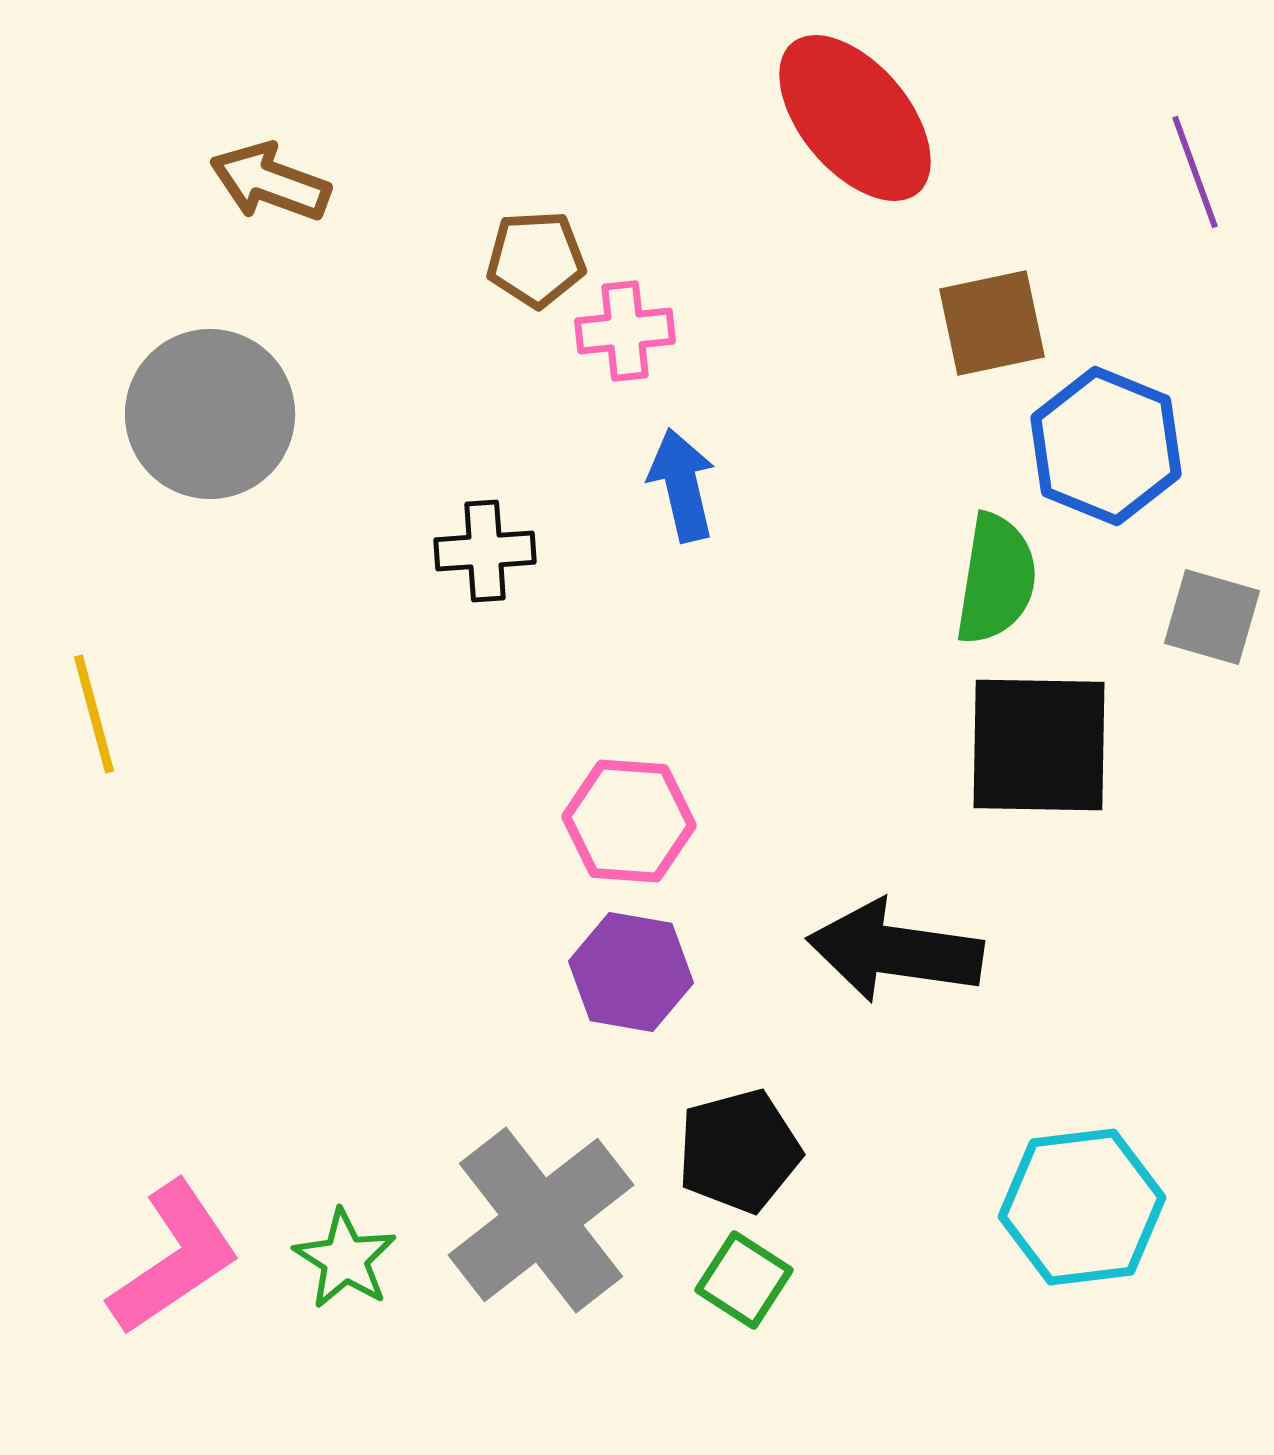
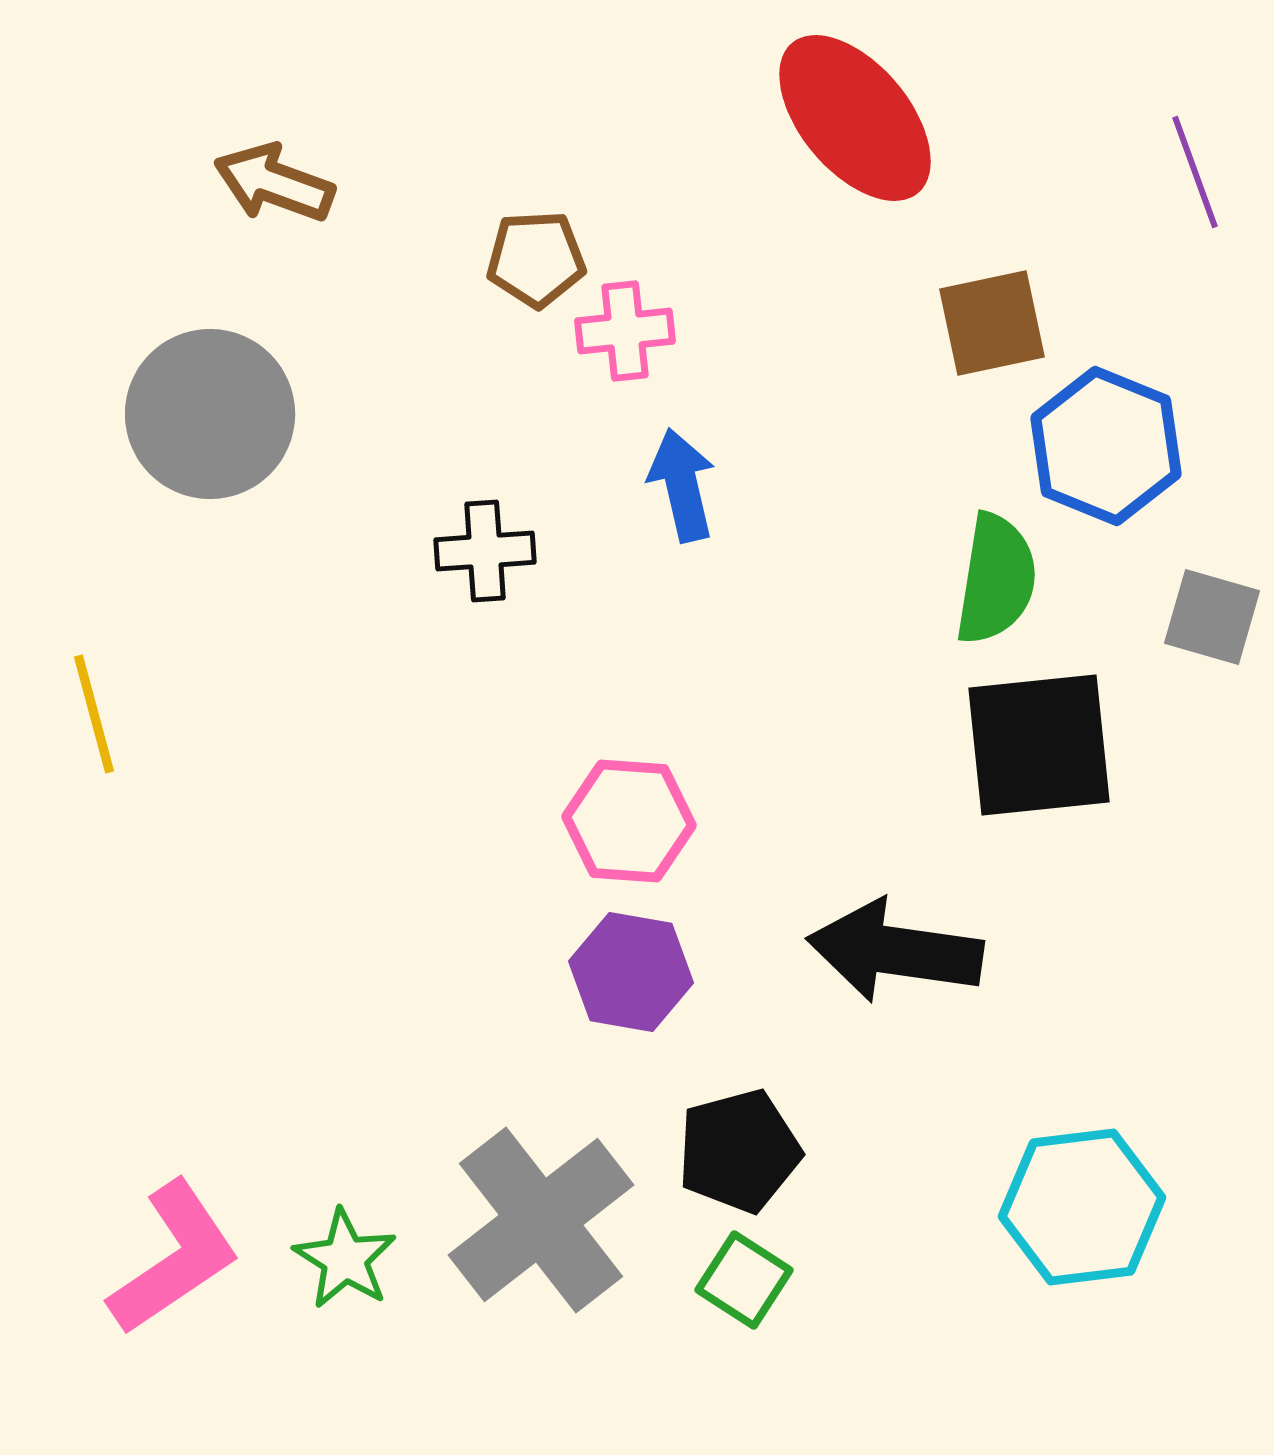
brown arrow: moved 4 px right, 1 px down
black square: rotated 7 degrees counterclockwise
